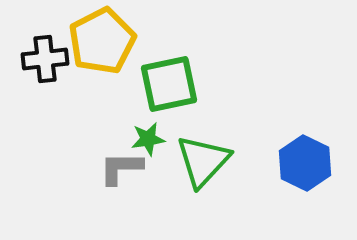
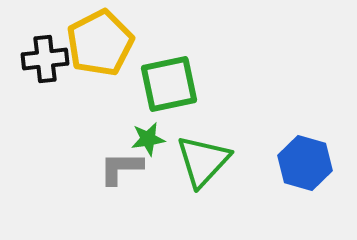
yellow pentagon: moved 2 px left, 2 px down
blue hexagon: rotated 10 degrees counterclockwise
